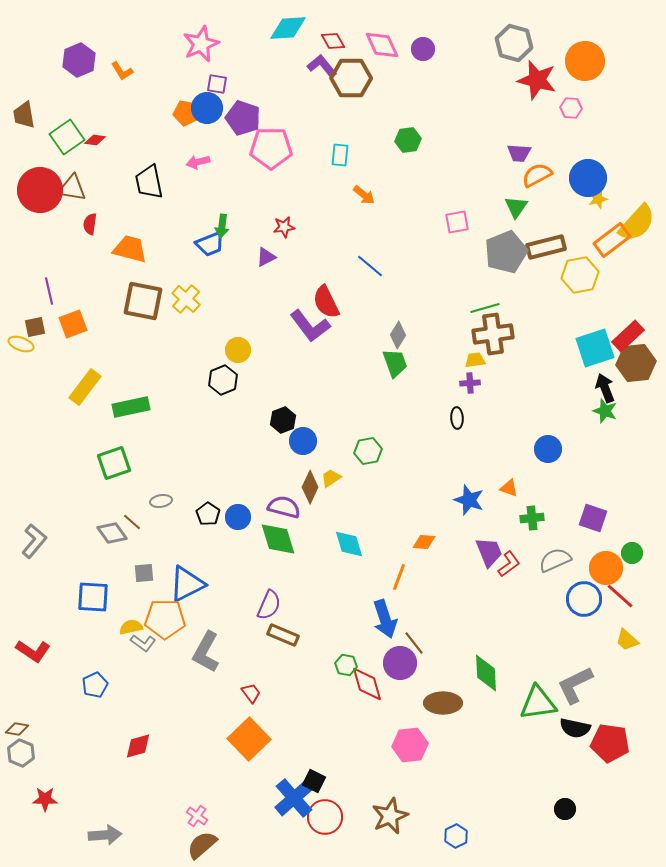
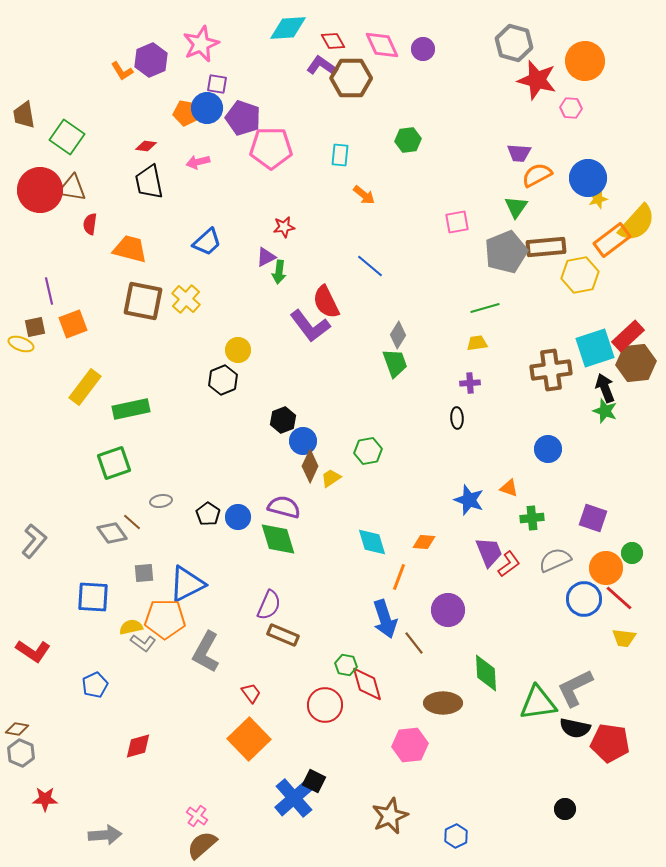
purple hexagon at (79, 60): moved 72 px right
purple L-shape at (322, 66): rotated 16 degrees counterclockwise
green square at (67, 137): rotated 20 degrees counterclockwise
red diamond at (95, 140): moved 51 px right, 6 px down
green arrow at (222, 226): moved 57 px right, 46 px down
blue trapezoid at (210, 244): moved 3 px left, 2 px up; rotated 20 degrees counterclockwise
brown rectangle at (546, 247): rotated 9 degrees clockwise
brown cross at (493, 334): moved 58 px right, 36 px down
yellow trapezoid at (475, 360): moved 2 px right, 17 px up
green rectangle at (131, 407): moved 2 px down
brown diamond at (310, 487): moved 21 px up
cyan diamond at (349, 544): moved 23 px right, 2 px up
red line at (620, 596): moved 1 px left, 2 px down
yellow trapezoid at (627, 640): moved 3 px left, 2 px up; rotated 35 degrees counterclockwise
purple circle at (400, 663): moved 48 px right, 53 px up
gray L-shape at (575, 685): moved 3 px down
red circle at (325, 817): moved 112 px up
